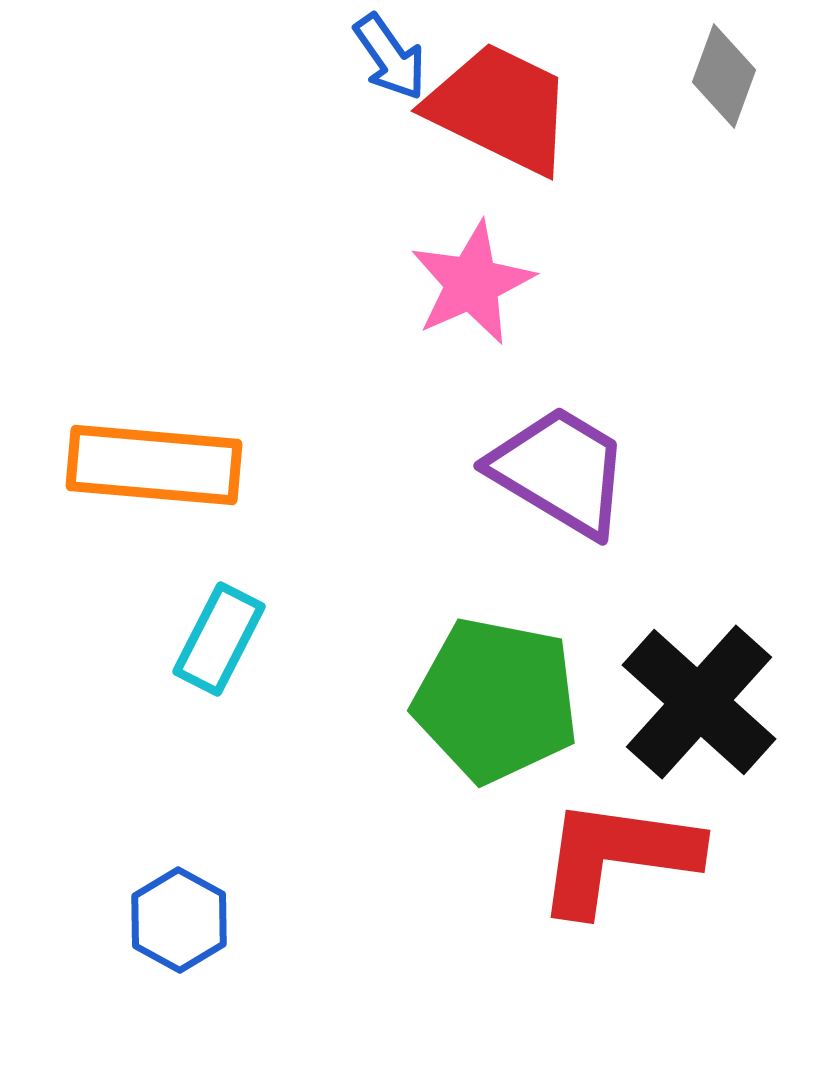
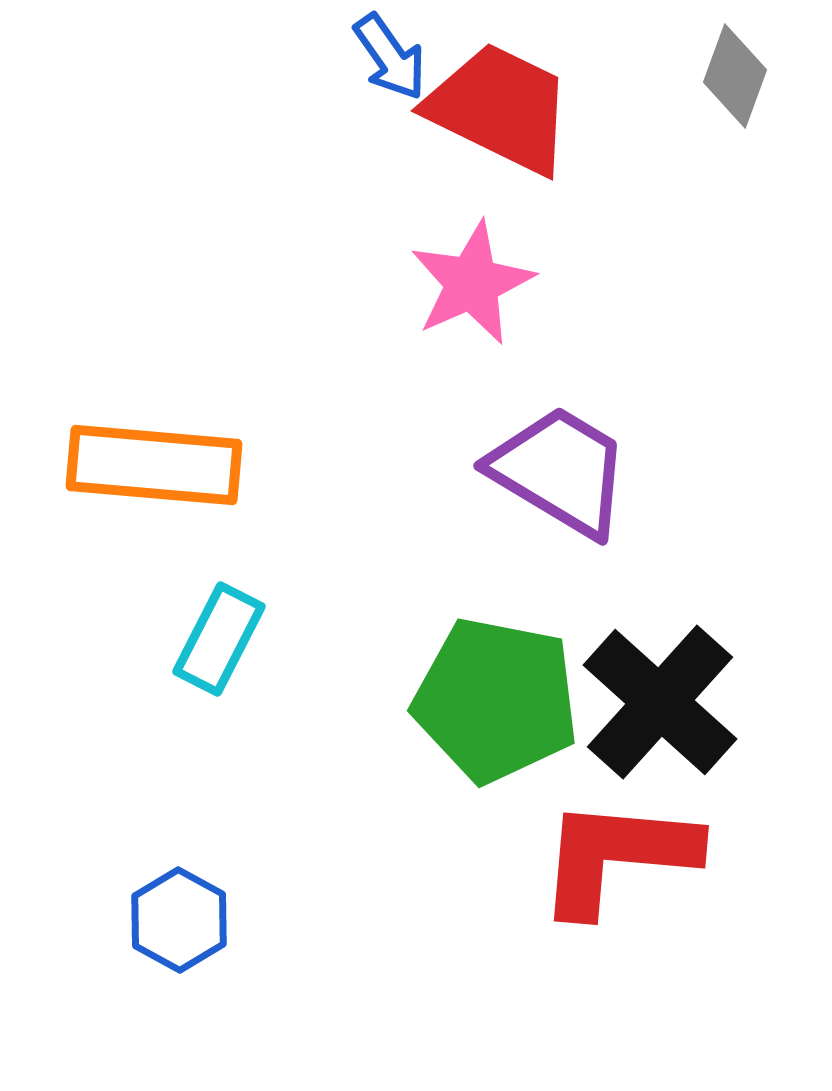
gray diamond: moved 11 px right
black cross: moved 39 px left
red L-shape: rotated 3 degrees counterclockwise
